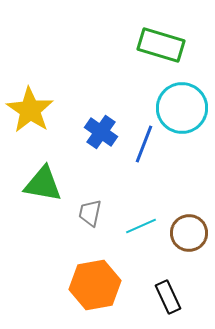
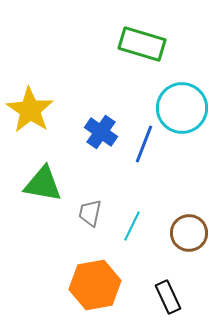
green rectangle: moved 19 px left, 1 px up
cyan line: moved 9 px left; rotated 40 degrees counterclockwise
